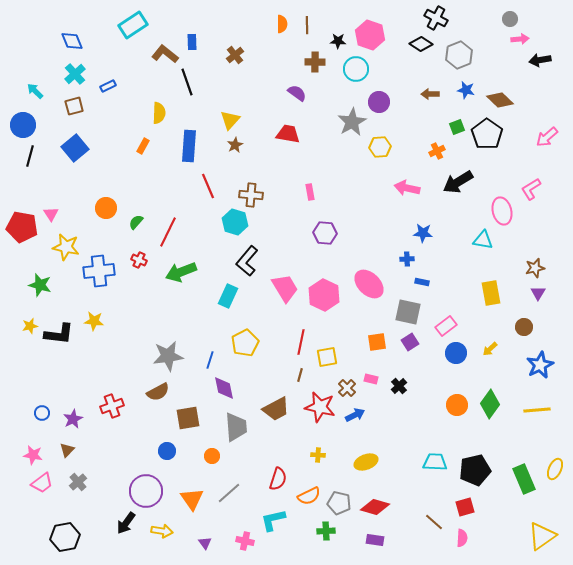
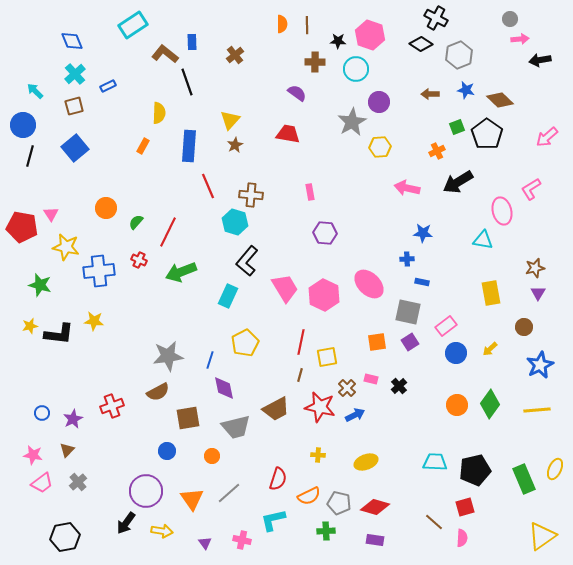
gray trapezoid at (236, 427): rotated 80 degrees clockwise
pink cross at (245, 541): moved 3 px left, 1 px up
